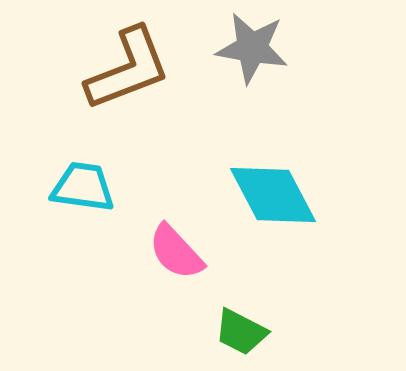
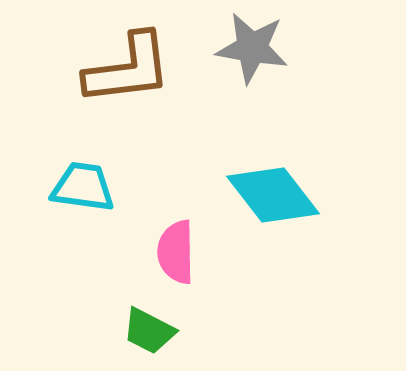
brown L-shape: rotated 14 degrees clockwise
cyan diamond: rotated 10 degrees counterclockwise
pink semicircle: rotated 42 degrees clockwise
green trapezoid: moved 92 px left, 1 px up
